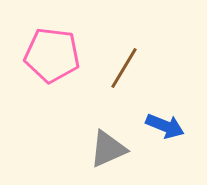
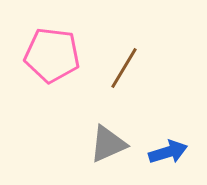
blue arrow: moved 3 px right, 26 px down; rotated 39 degrees counterclockwise
gray triangle: moved 5 px up
